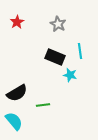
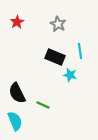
black semicircle: rotated 95 degrees clockwise
green line: rotated 32 degrees clockwise
cyan semicircle: moved 1 px right; rotated 18 degrees clockwise
